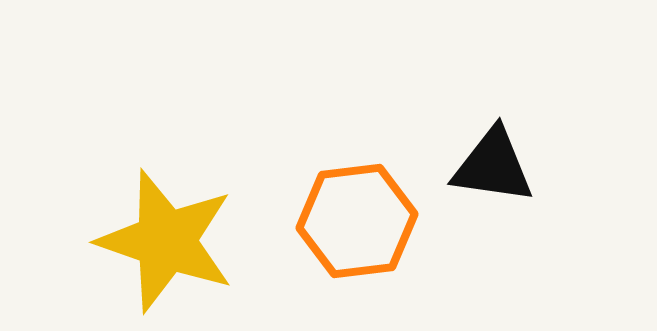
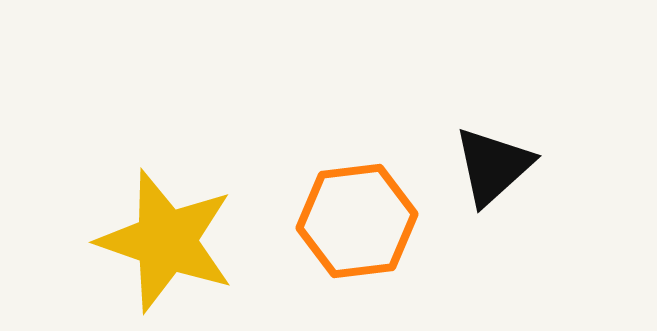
black triangle: rotated 50 degrees counterclockwise
